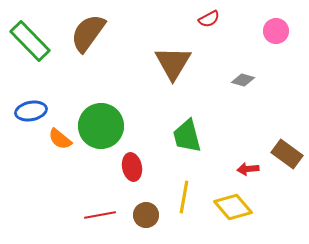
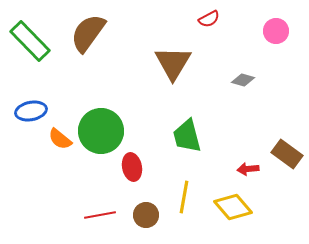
green circle: moved 5 px down
